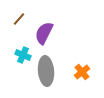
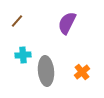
brown line: moved 2 px left, 2 px down
purple semicircle: moved 23 px right, 10 px up
cyan cross: rotated 28 degrees counterclockwise
